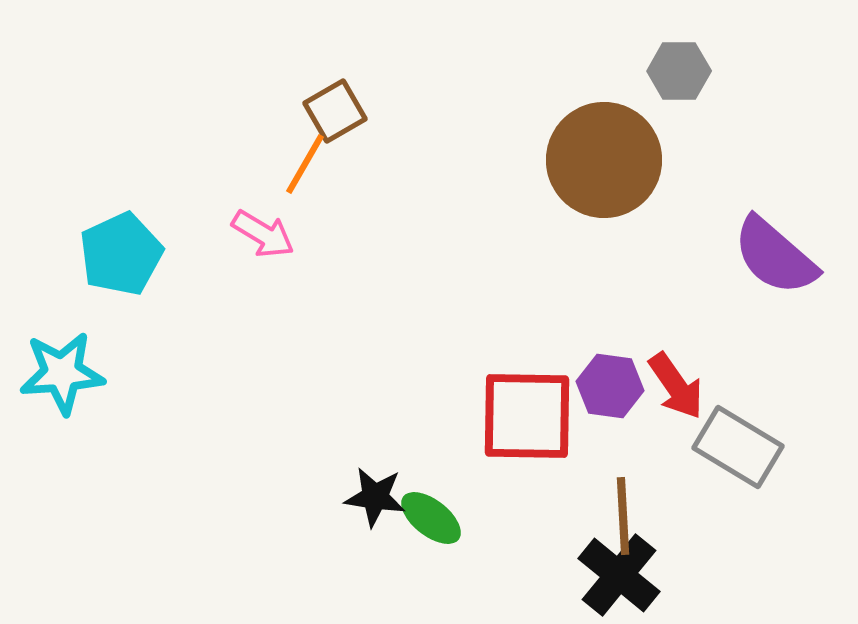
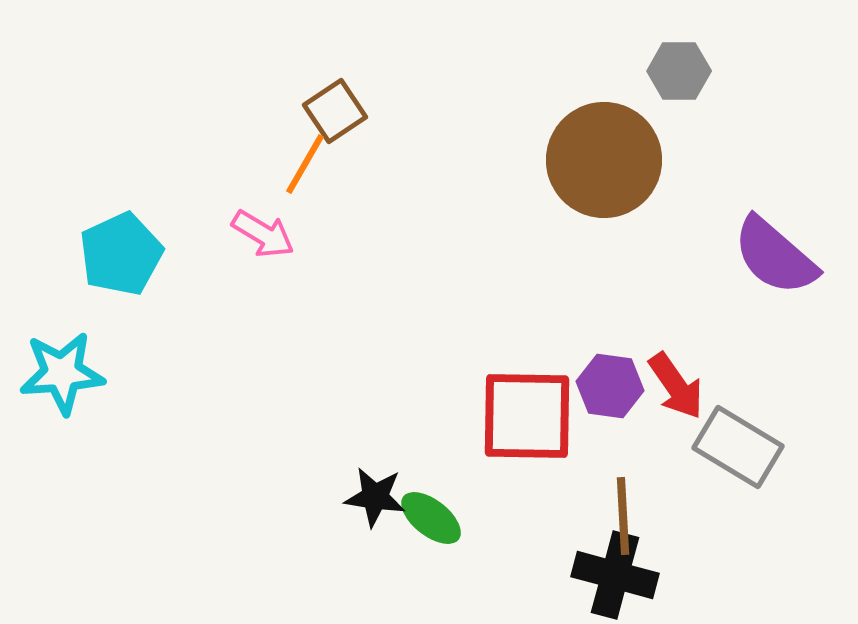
brown square: rotated 4 degrees counterclockwise
black cross: moved 4 px left; rotated 24 degrees counterclockwise
